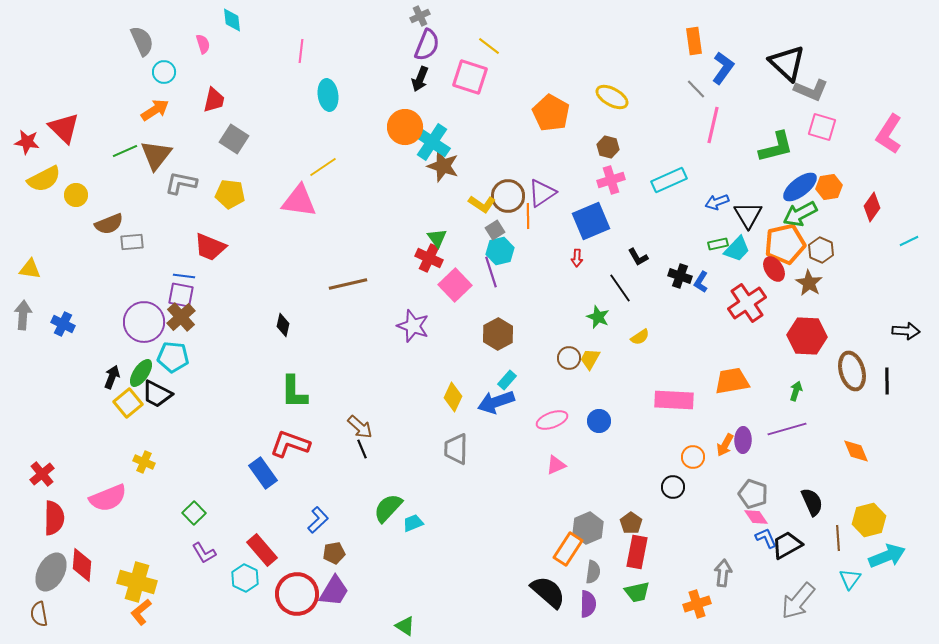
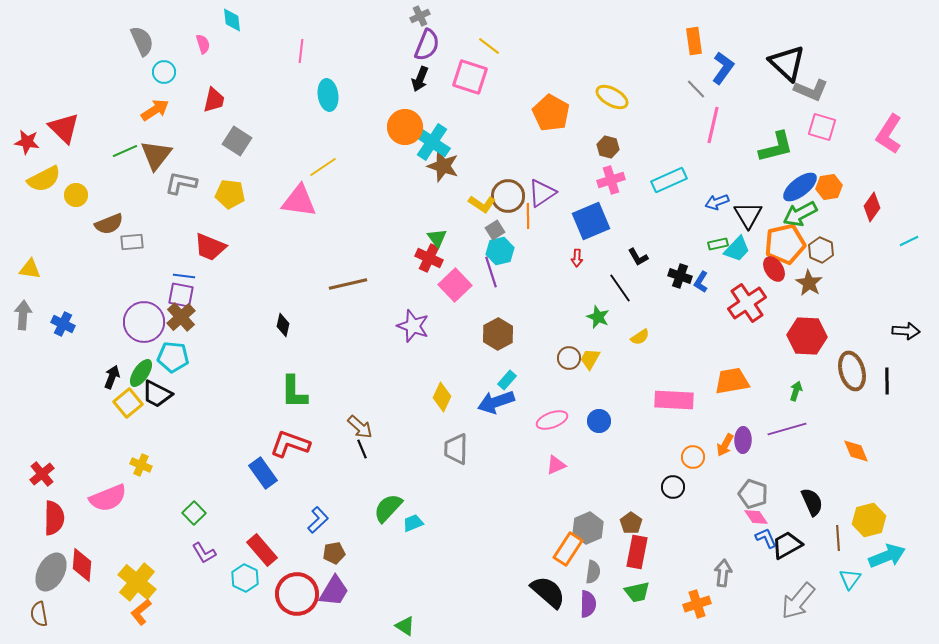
gray square at (234, 139): moved 3 px right, 2 px down
yellow diamond at (453, 397): moved 11 px left
yellow cross at (144, 462): moved 3 px left, 3 px down
yellow cross at (137, 582): rotated 24 degrees clockwise
